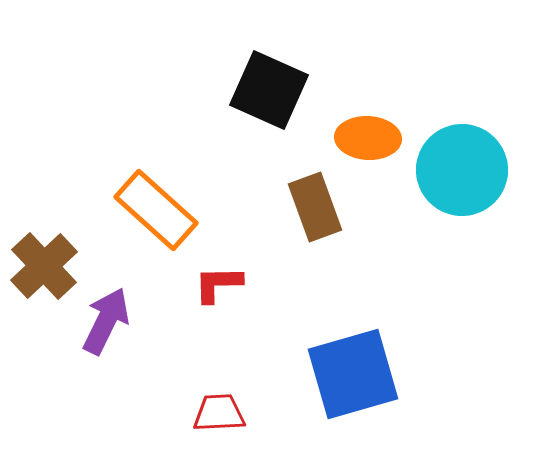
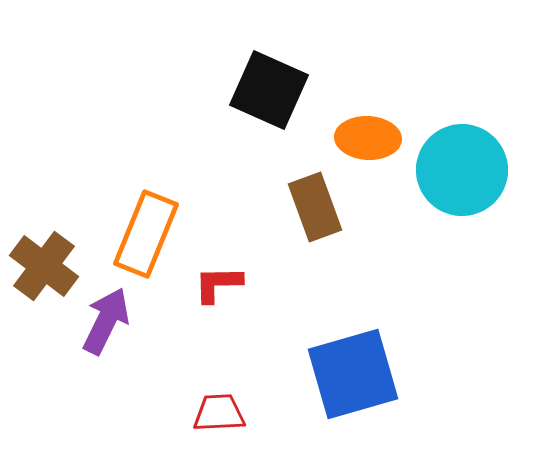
orange rectangle: moved 10 px left, 24 px down; rotated 70 degrees clockwise
brown cross: rotated 10 degrees counterclockwise
